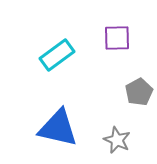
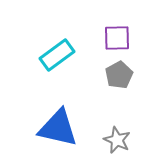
gray pentagon: moved 20 px left, 17 px up
